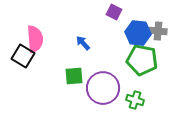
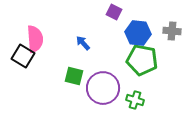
gray cross: moved 14 px right
green square: rotated 18 degrees clockwise
